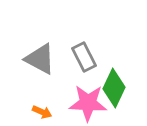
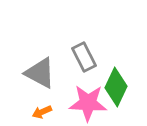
gray triangle: moved 14 px down
green diamond: moved 2 px right, 1 px up
orange arrow: rotated 132 degrees clockwise
